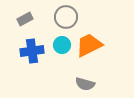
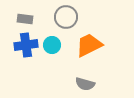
gray rectangle: rotated 35 degrees clockwise
cyan circle: moved 10 px left
blue cross: moved 6 px left, 6 px up
